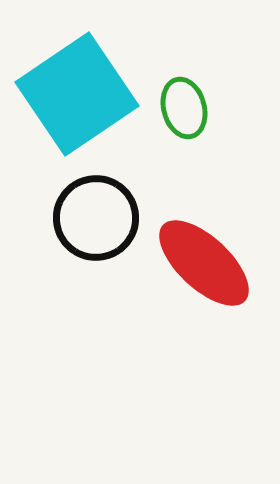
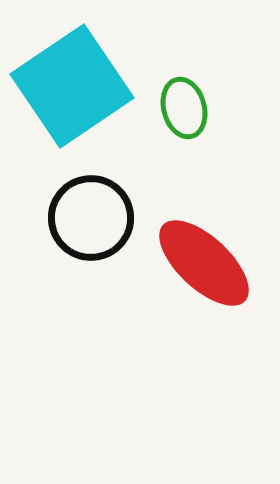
cyan square: moved 5 px left, 8 px up
black circle: moved 5 px left
